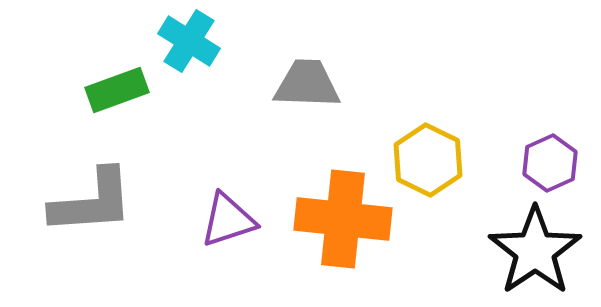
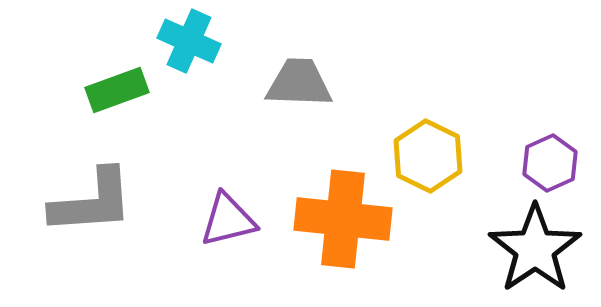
cyan cross: rotated 8 degrees counterclockwise
gray trapezoid: moved 8 px left, 1 px up
yellow hexagon: moved 4 px up
purple triangle: rotated 4 degrees clockwise
black star: moved 2 px up
